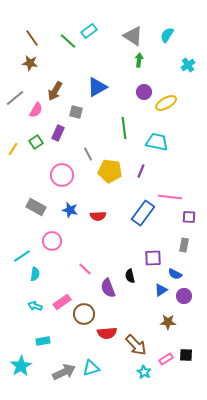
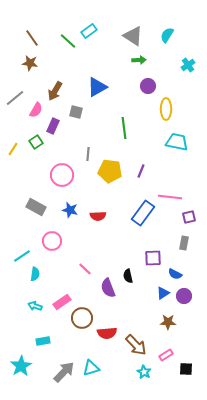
green arrow at (139, 60): rotated 80 degrees clockwise
purple circle at (144, 92): moved 4 px right, 6 px up
yellow ellipse at (166, 103): moved 6 px down; rotated 60 degrees counterclockwise
purple rectangle at (58, 133): moved 5 px left, 7 px up
cyan trapezoid at (157, 142): moved 20 px right
gray line at (88, 154): rotated 32 degrees clockwise
purple square at (189, 217): rotated 16 degrees counterclockwise
gray rectangle at (184, 245): moved 2 px up
black semicircle at (130, 276): moved 2 px left
blue triangle at (161, 290): moved 2 px right, 3 px down
brown circle at (84, 314): moved 2 px left, 4 px down
black square at (186, 355): moved 14 px down
pink rectangle at (166, 359): moved 4 px up
gray arrow at (64, 372): rotated 20 degrees counterclockwise
